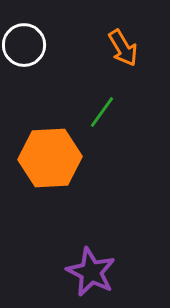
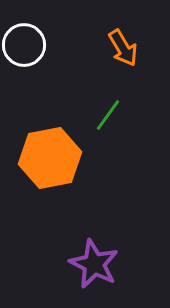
green line: moved 6 px right, 3 px down
orange hexagon: rotated 8 degrees counterclockwise
purple star: moved 3 px right, 8 px up
